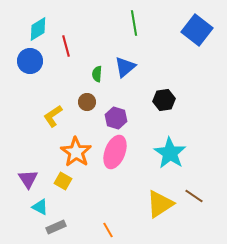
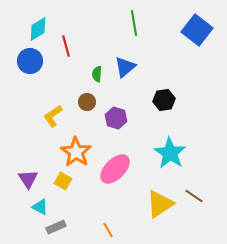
pink ellipse: moved 17 px down; rotated 24 degrees clockwise
